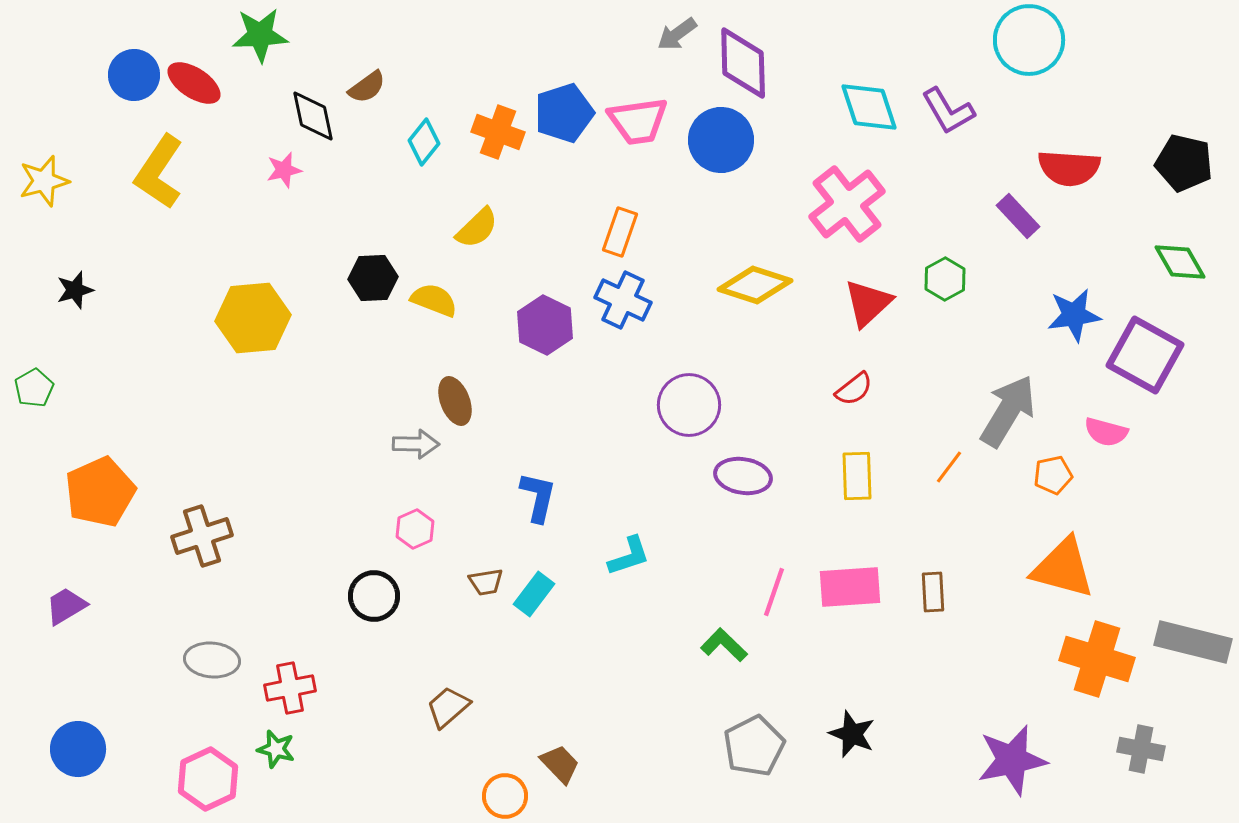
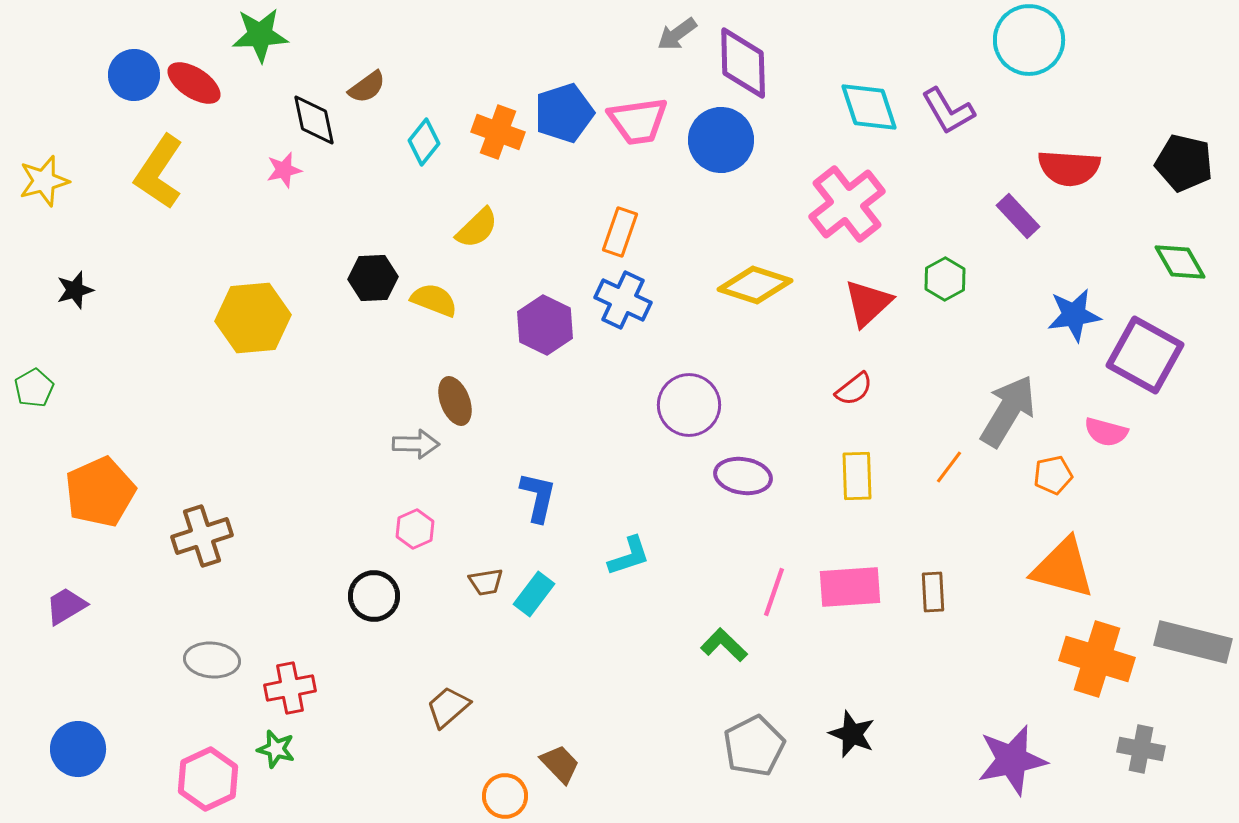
black diamond at (313, 116): moved 1 px right, 4 px down
